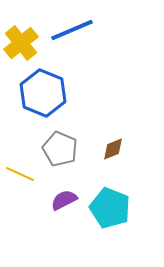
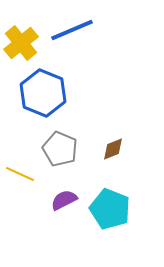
cyan pentagon: moved 1 px down
